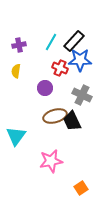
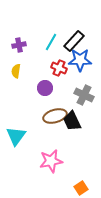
red cross: moved 1 px left
gray cross: moved 2 px right
